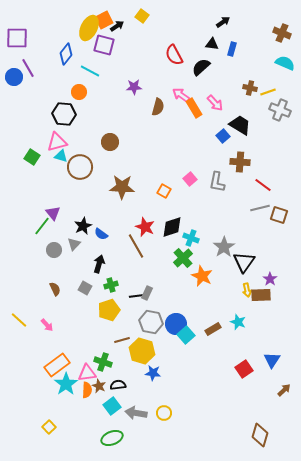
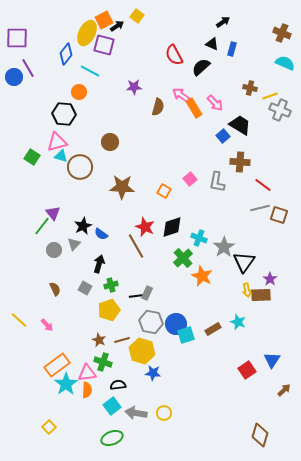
yellow square at (142, 16): moved 5 px left
yellow ellipse at (89, 28): moved 2 px left, 5 px down
black triangle at (212, 44): rotated 16 degrees clockwise
yellow line at (268, 92): moved 2 px right, 4 px down
cyan cross at (191, 238): moved 8 px right
cyan square at (186, 335): rotated 24 degrees clockwise
red square at (244, 369): moved 3 px right, 1 px down
brown star at (99, 386): moved 46 px up
